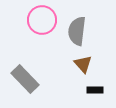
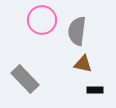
brown triangle: rotated 36 degrees counterclockwise
